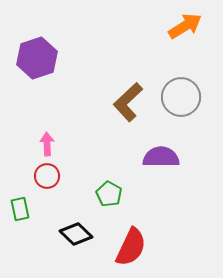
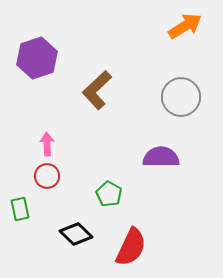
brown L-shape: moved 31 px left, 12 px up
